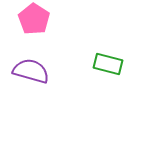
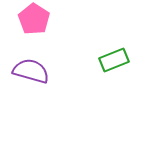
green rectangle: moved 6 px right, 4 px up; rotated 36 degrees counterclockwise
